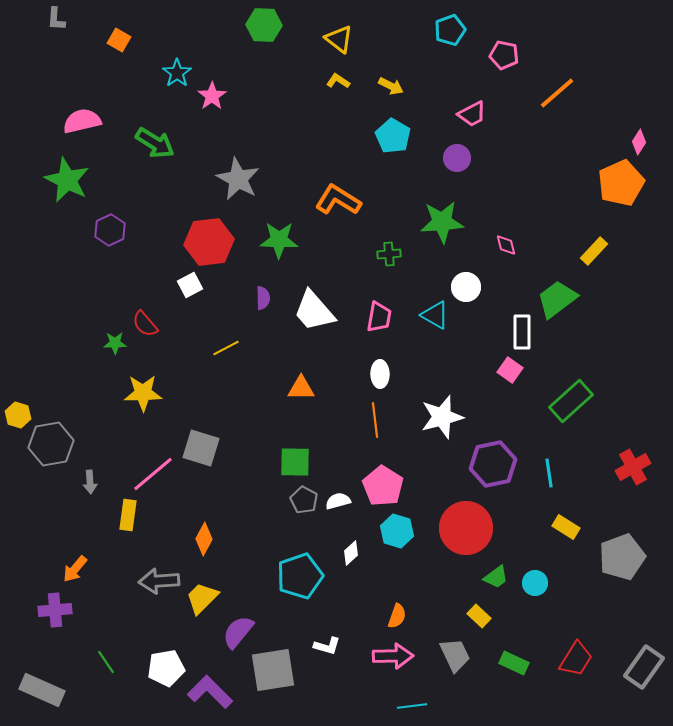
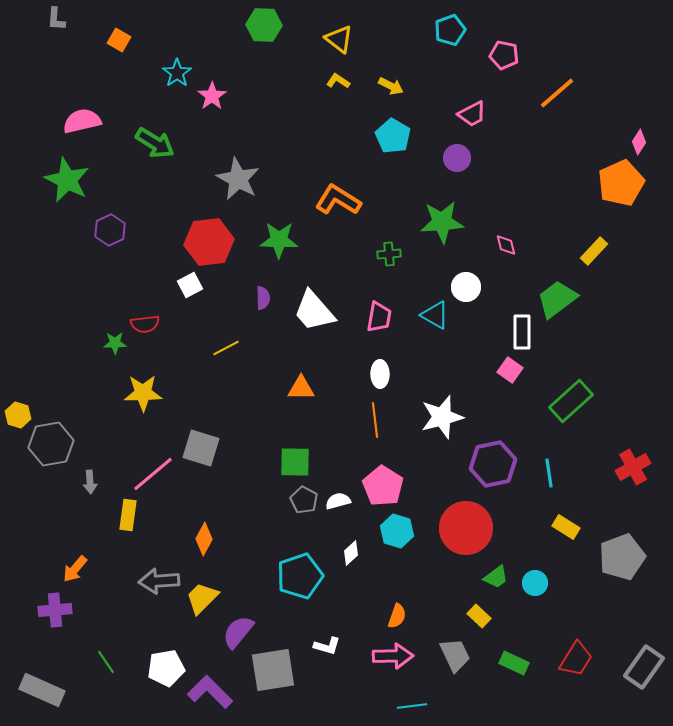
red semicircle at (145, 324): rotated 56 degrees counterclockwise
